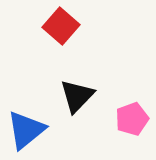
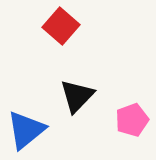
pink pentagon: moved 1 px down
